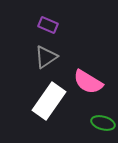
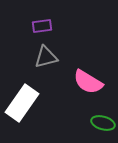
purple rectangle: moved 6 px left, 1 px down; rotated 30 degrees counterclockwise
gray triangle: rotated 20 degrees clockwise
white rectangle: moved 27 px left, 2 px down
